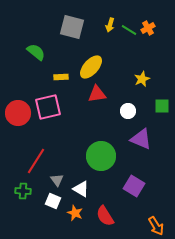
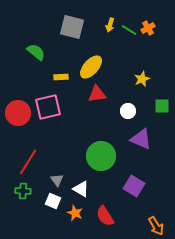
red line: moved 8 px left, 1 px down
